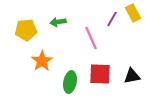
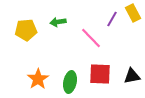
pink line: rotated 20 degrees counterclockwise
orange star: moved 4 px left, 18 px down
